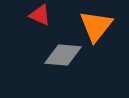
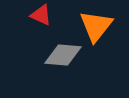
red triangle: moved 1 px right
